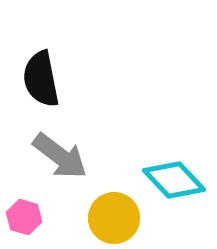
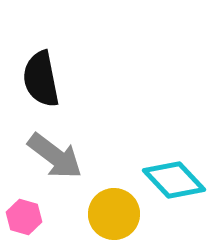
gray arrow: moved 5 px left
yellow circle: moved 4 px up
